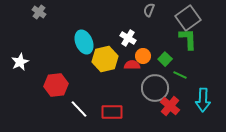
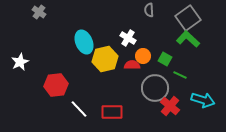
gray semicircle: rotated 24 degrees counterclockwise
green L-shape: rotated 45 degrees counterclockwise
green square: rotated 16 degrees counterclockwise
cyan arrow: rotated 75 degrees counterclockwise
